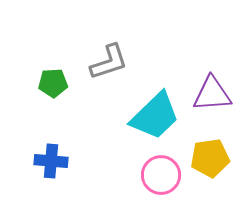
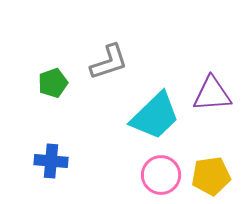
green pentagon: rotated 16 degrees counterclockwise
yellow pentagon: moved 1 px right, 18 px down
